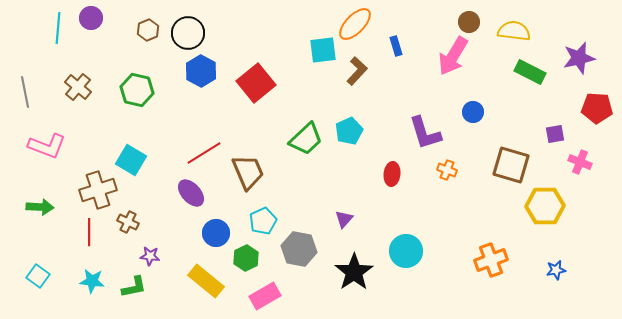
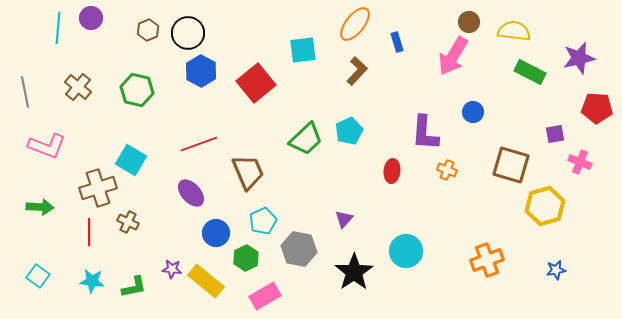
orange ellipse at (355, 24): rotated 6 degrees counterclockwise
blue rectangle at (396, 46): moved 1 px right, 4 px up
cyan square at (323, 50): moved 20 px left
purple L-shape at (425, 133): rotated 21 degrees clockwise
red line at (204, 153): moved 5 px left, 9 px up; rotated 12 degrees clockwise
red ellipse at (392, 174): moved 3 px up
brown cross at (98, 190): moved 2 px up
yellow hexagon at (545, 206): rotated 15 degrees counterclockwise
purple star at (150, 256): moved 22 px right, 13 px down
orange cross at (491, 260): moved 4 px left
